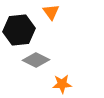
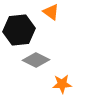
orange triangle: rotated 18 degrees counterclockwise
